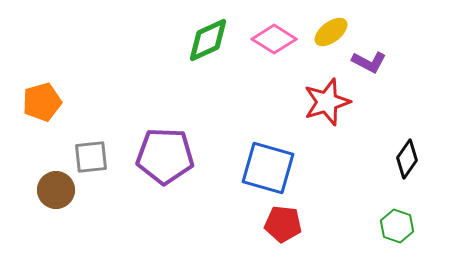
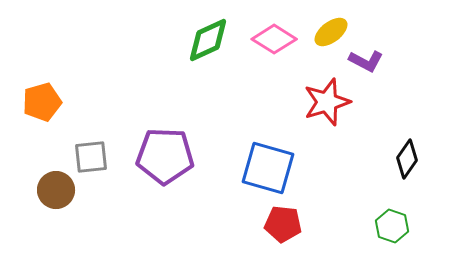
purple L-shape: moved 3 px left, 1 px up
green hexagon: moved 5 px left
